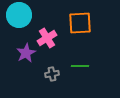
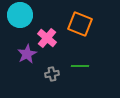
cyan circle: moved 1 px right
orange square: moved 1 px down; rotated 25 degrees clockwise
pink cross: rotated 18 degrees counterclockwise
purple star: moved 1 px right, 1 px down
